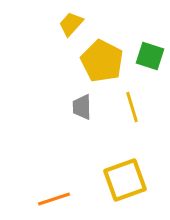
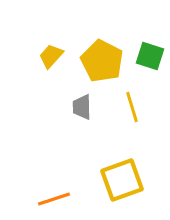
yellow trapezoid: moved 20 px left, 32 px down
yellow square: moved 3 px left
